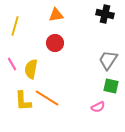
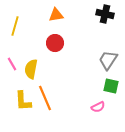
orange line: moved 2 px left; rotated 35 degrees clockwise
